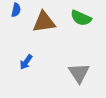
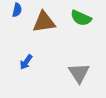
blue semicircle: moved 1 px right
